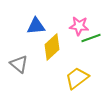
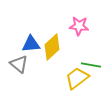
blue triangle: moved 5 px left, 18 px down
green line: moved 27 px down; rotated 30 degrees clockwise
